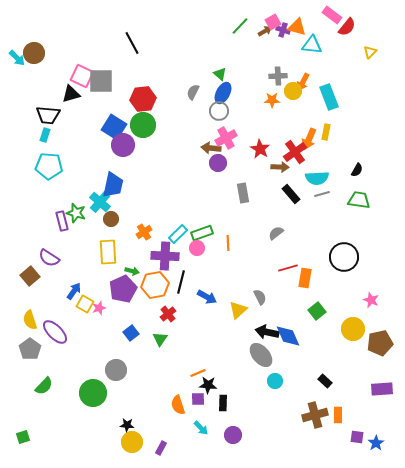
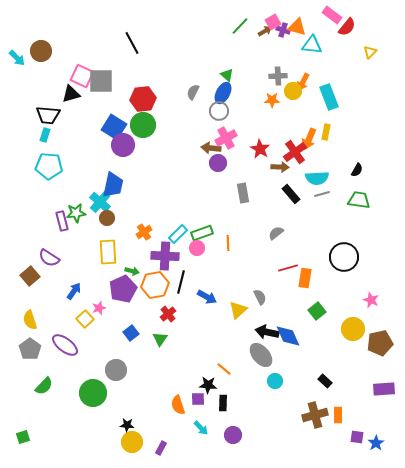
brown circle at (34, 53): moved 7 px right, 2 px up
green triangle at (220, 74): moved 7 px right, 1 px down
green star at (76, 213): rotated 24 degrees counterclockwise
brown circle at (111, 219): moved 4 px left, 1 px up
yellow square at (85, 304): moved 15 px down; rotated 18 degrees clockwise
purple ellipse at (55, 332): moved 10 px right, 13 px down; rotated 8 degrees counterclockwise
orange line at (198, 373): moved 26 px right, 4 px up; rotated 63 degrees clockwise
purple rectangle at (382, 389): moved 2 px right
